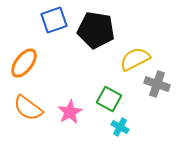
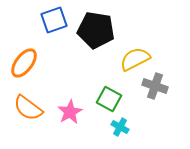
gray cross: moved 2 px left, 2 px down
